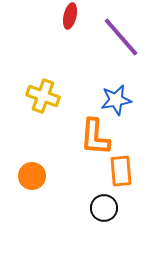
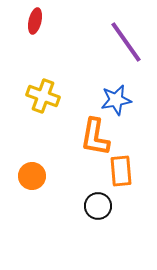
red ellipse: moved 35 px left, 5 px down
purple line: moved 5 px right, 5 px down; rotated 6 degrees clockwise
orange L-shape: rotated 6 degrees clockwise
black circle: moved 6 px left, 2 px up
